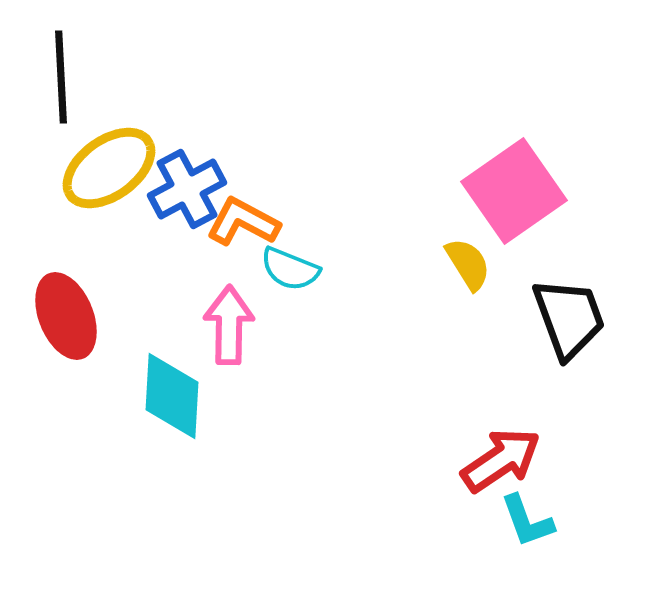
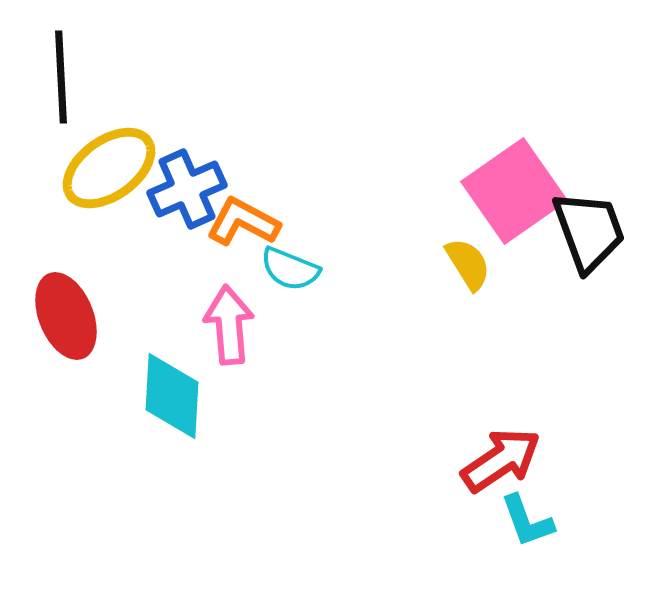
blue cross: rotated 4 degrees clockwise
black trapezoid: moved 20 px right, 87 px up
pink arrow: rotated 6 degrees counterclockwise
